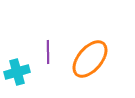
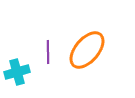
orange ellipse: moved 3 px left, 9 px up
